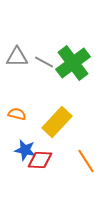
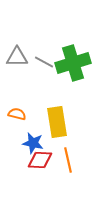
green cross: rotated 20 degrees clockwise
yellow rectangle: rotated 52 degrees counterclockwise
blue star: moved 8 px right, 7 px up
orange line: moved 18 px left, 1 px up; rotated 20 degrees clockwise
